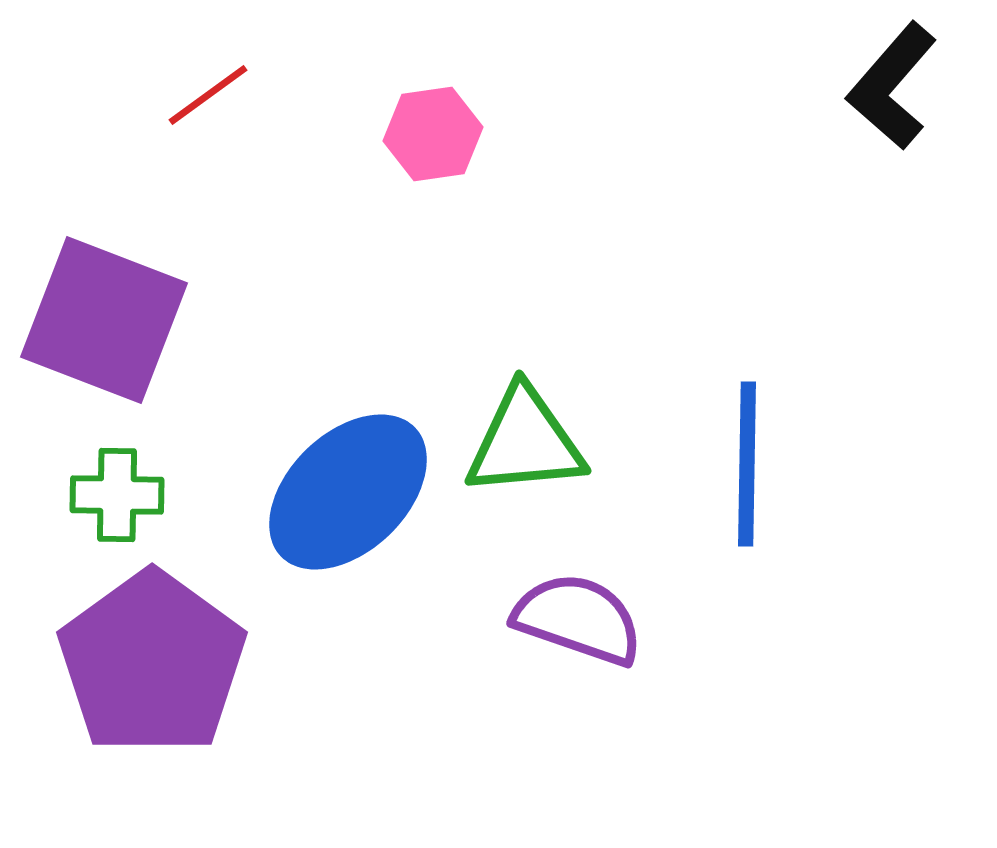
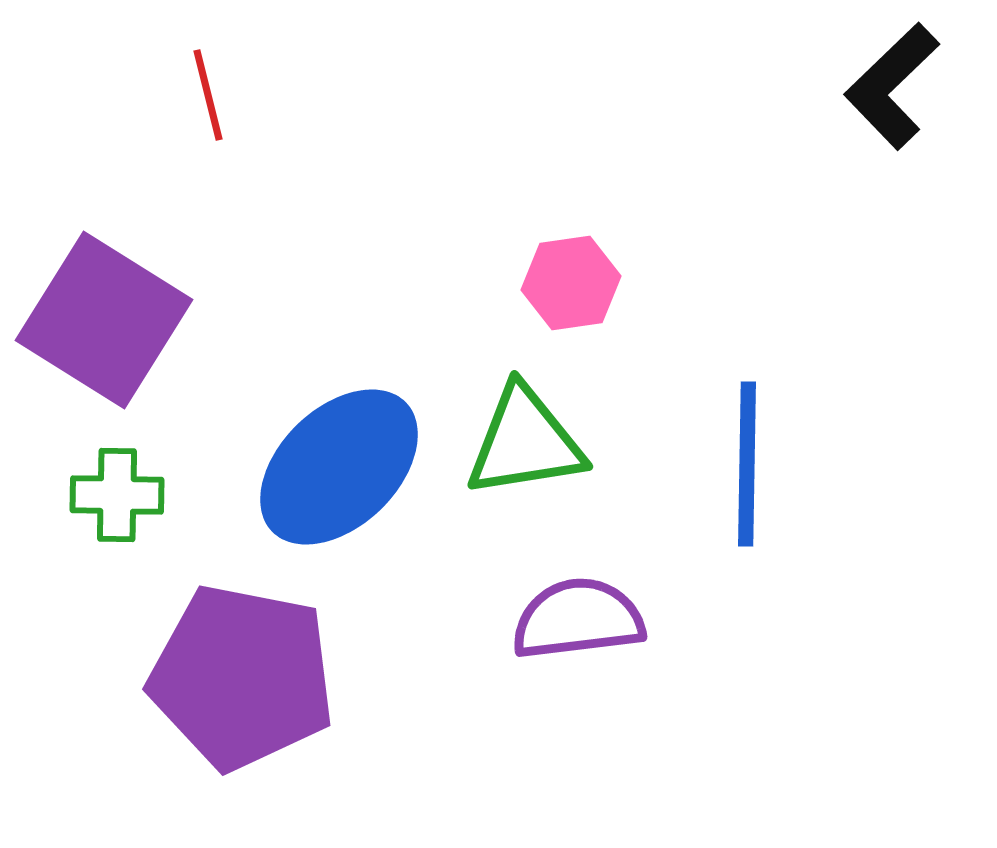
black L-shape: rotated 5 degrees clockwise
red line: rotated 68 degrees counterclockwise
pink hexagon: moved 138 px right, 149 px down
purple square: rotated 11 degrees clockwise
green triangle: rotated 4 degrees counterclockwise
blue ellipse: moved 9 px left, 25 px up
purple semicircle: rotated 26 degrees counterclockwise
purple pentagon: moved 90 px right, 14 px down; rotated 25 degrees counterclockwise
